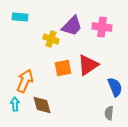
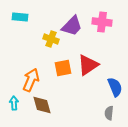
pink cross: moved 5 px up
orange arrow: moved 6 px right, 1 px up
cyan arrow: moved 1 px left, 1 px up
